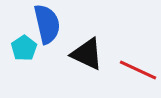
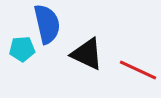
cyan pentagon: moved 2 px left, 1 px down; rotated 30 degrees clockwise
